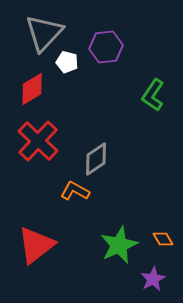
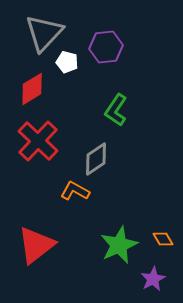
green L-shape: moved 37 px left, 15 px down
